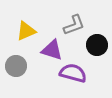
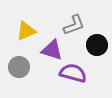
gray circle: moved 3 px right, 1 px down
